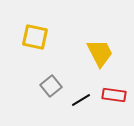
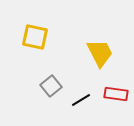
red rectangle: moved 2 px right, 1 px up
